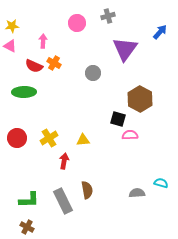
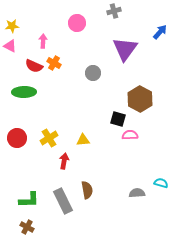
gray cross: moved 6 px right, 5 px up
